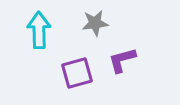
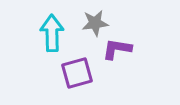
cyan arrow: moved 13 px right, 3 px down
purple L-shape: moved 5 px left, 11 px up; rotated 24 degrees clockwise
